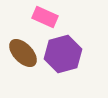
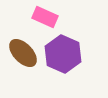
purple hexagon: rotated 21 degrees counterclockwise
